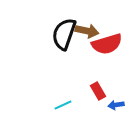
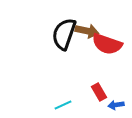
red semicircle: rotated 36 degrees clockwise
red rectangle: moved 1 px right, 1 px down
